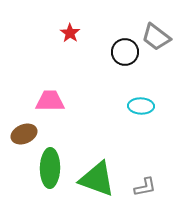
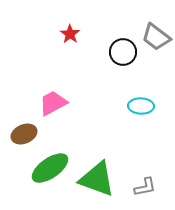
red star: moved 1 px down
black circle: moved 2 px left
pink trapezoid: moved 3 px right, 2 px down; rotated 28 degrees counterclockwise
green ellipse: rotated 54 degrees clockwise
